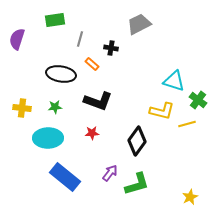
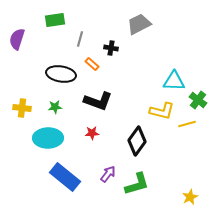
cyan triangle: rotated 15 degrees counterclockwise
purple arrow: moved 2 px left, 1 px down
